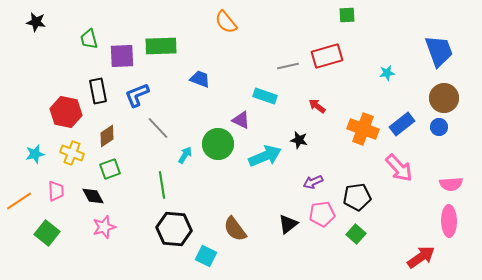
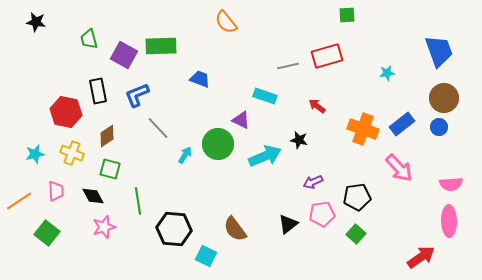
purple square at (122, 56): moved 2 px right, 1 px up; rotated 32 degrees clockwise
green square at (110, 169): rotated 35 degrees clockwise
green line at (162, 185): moved 24 px left, 16 px down
